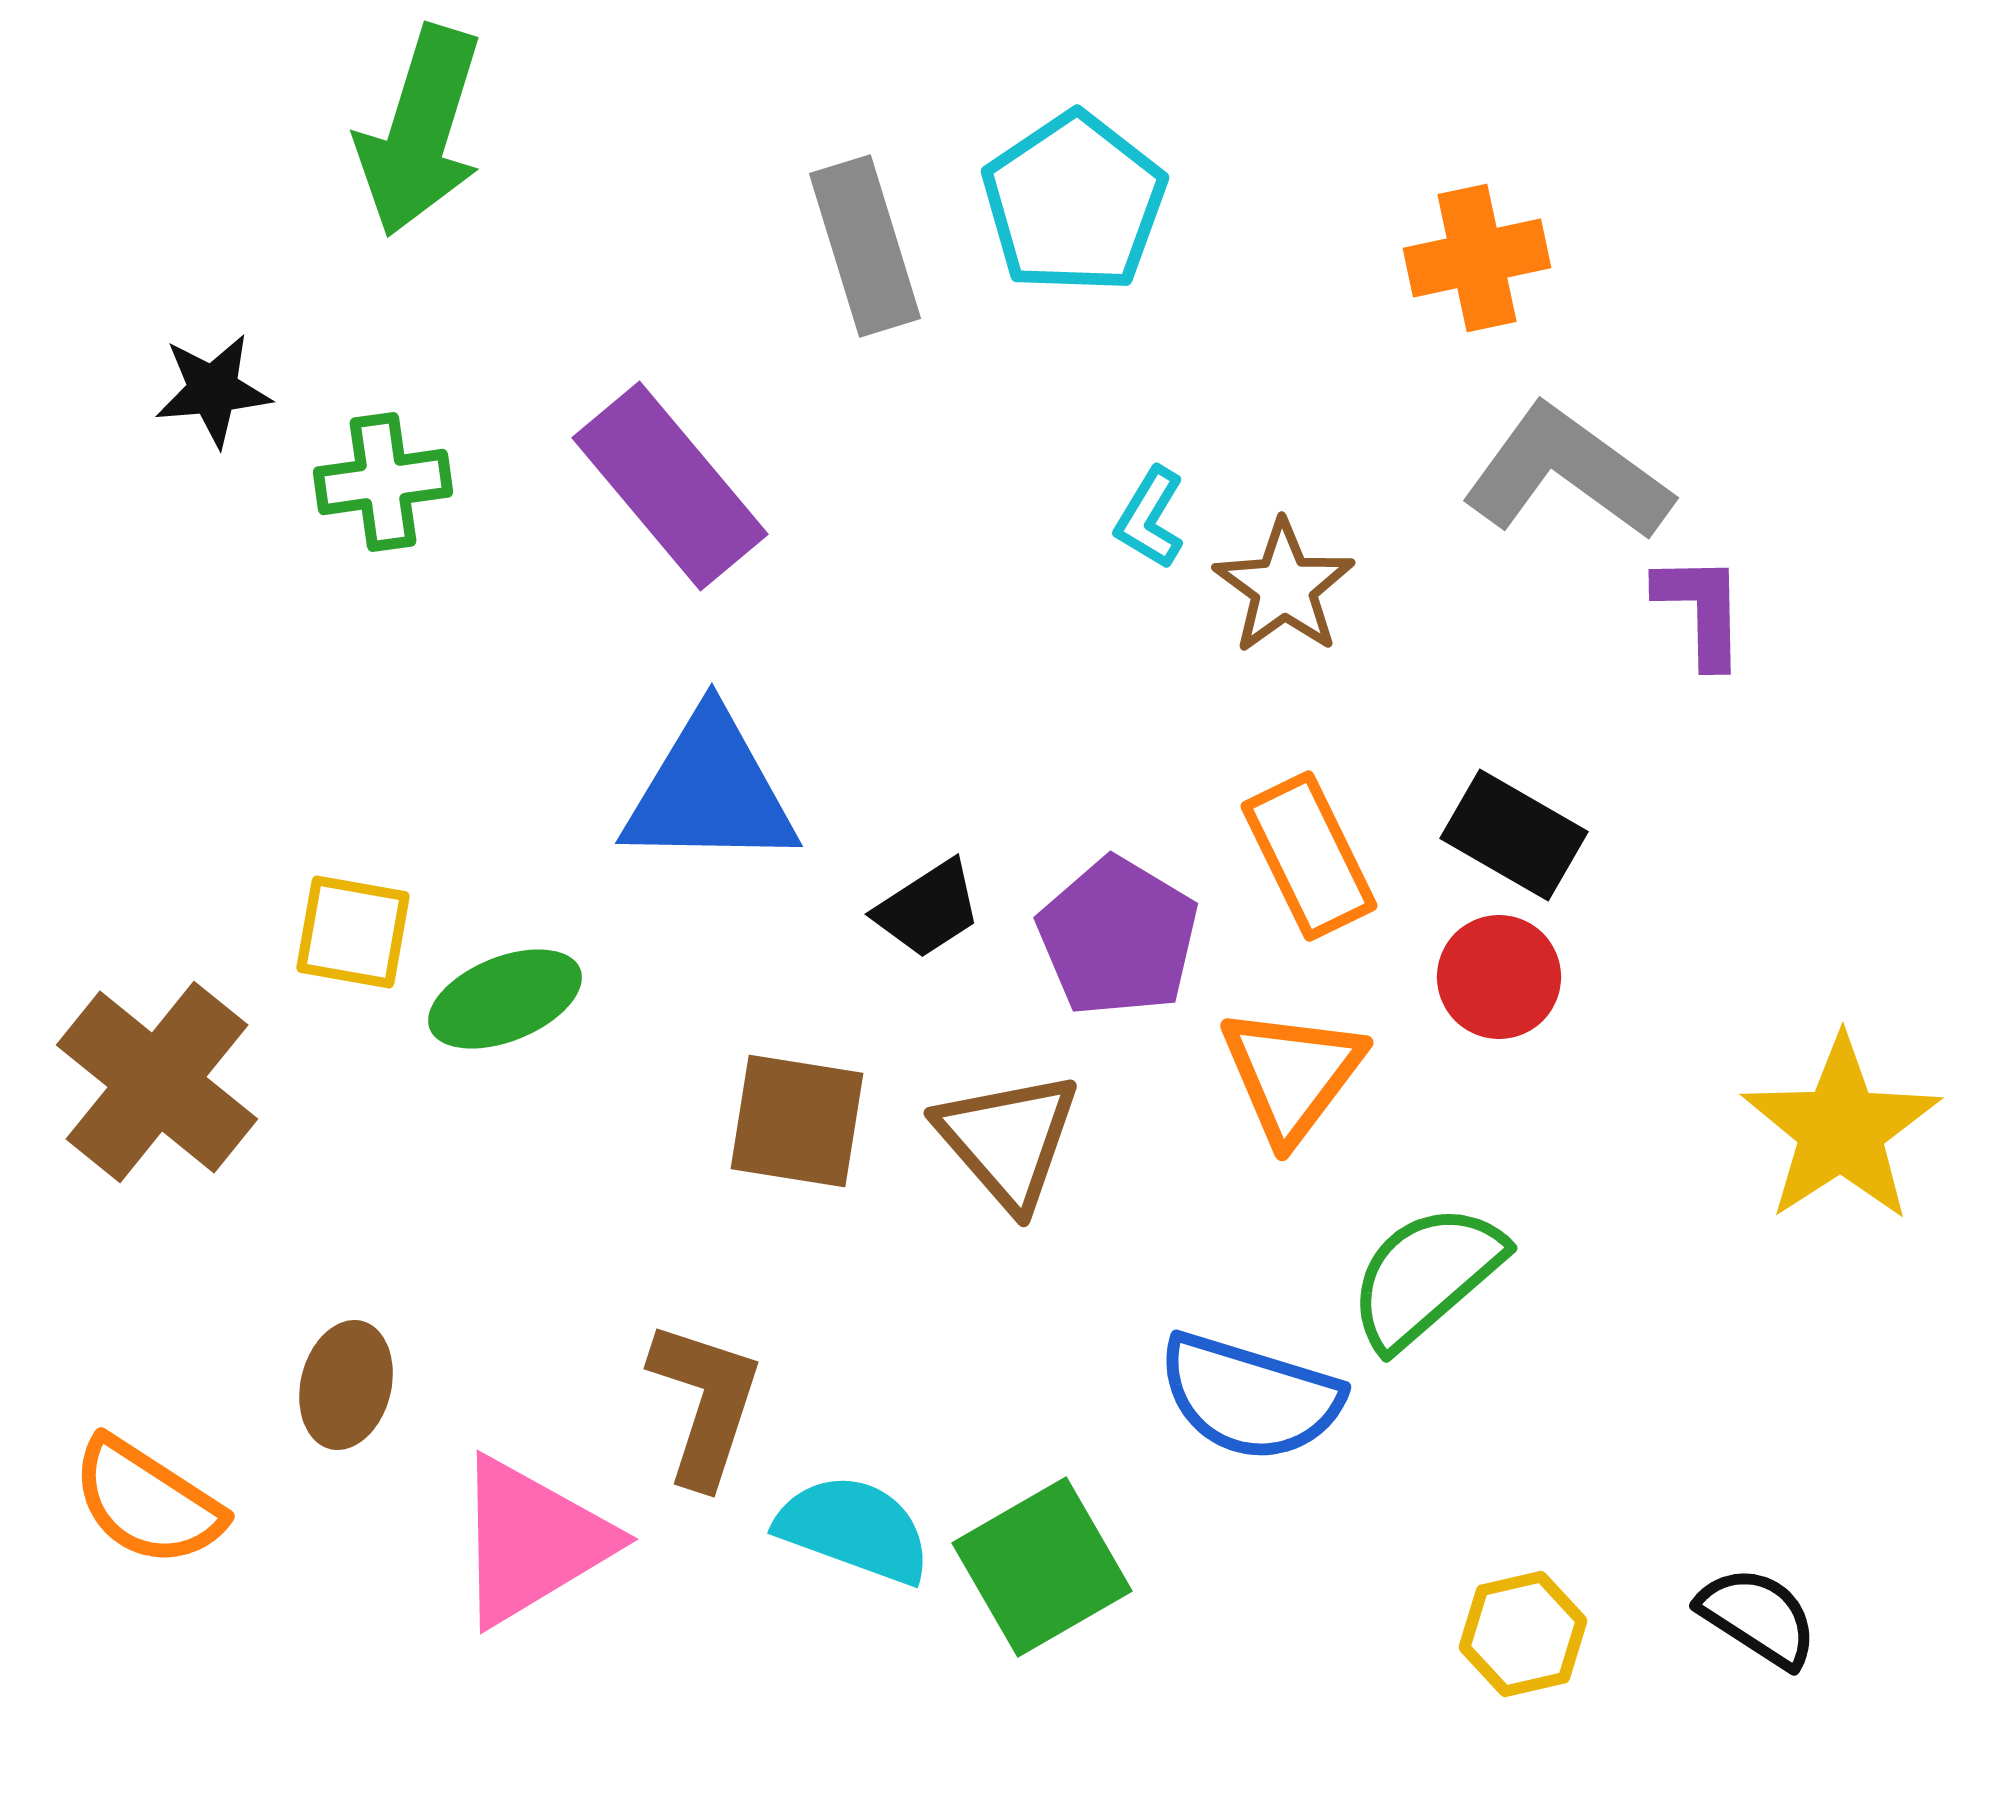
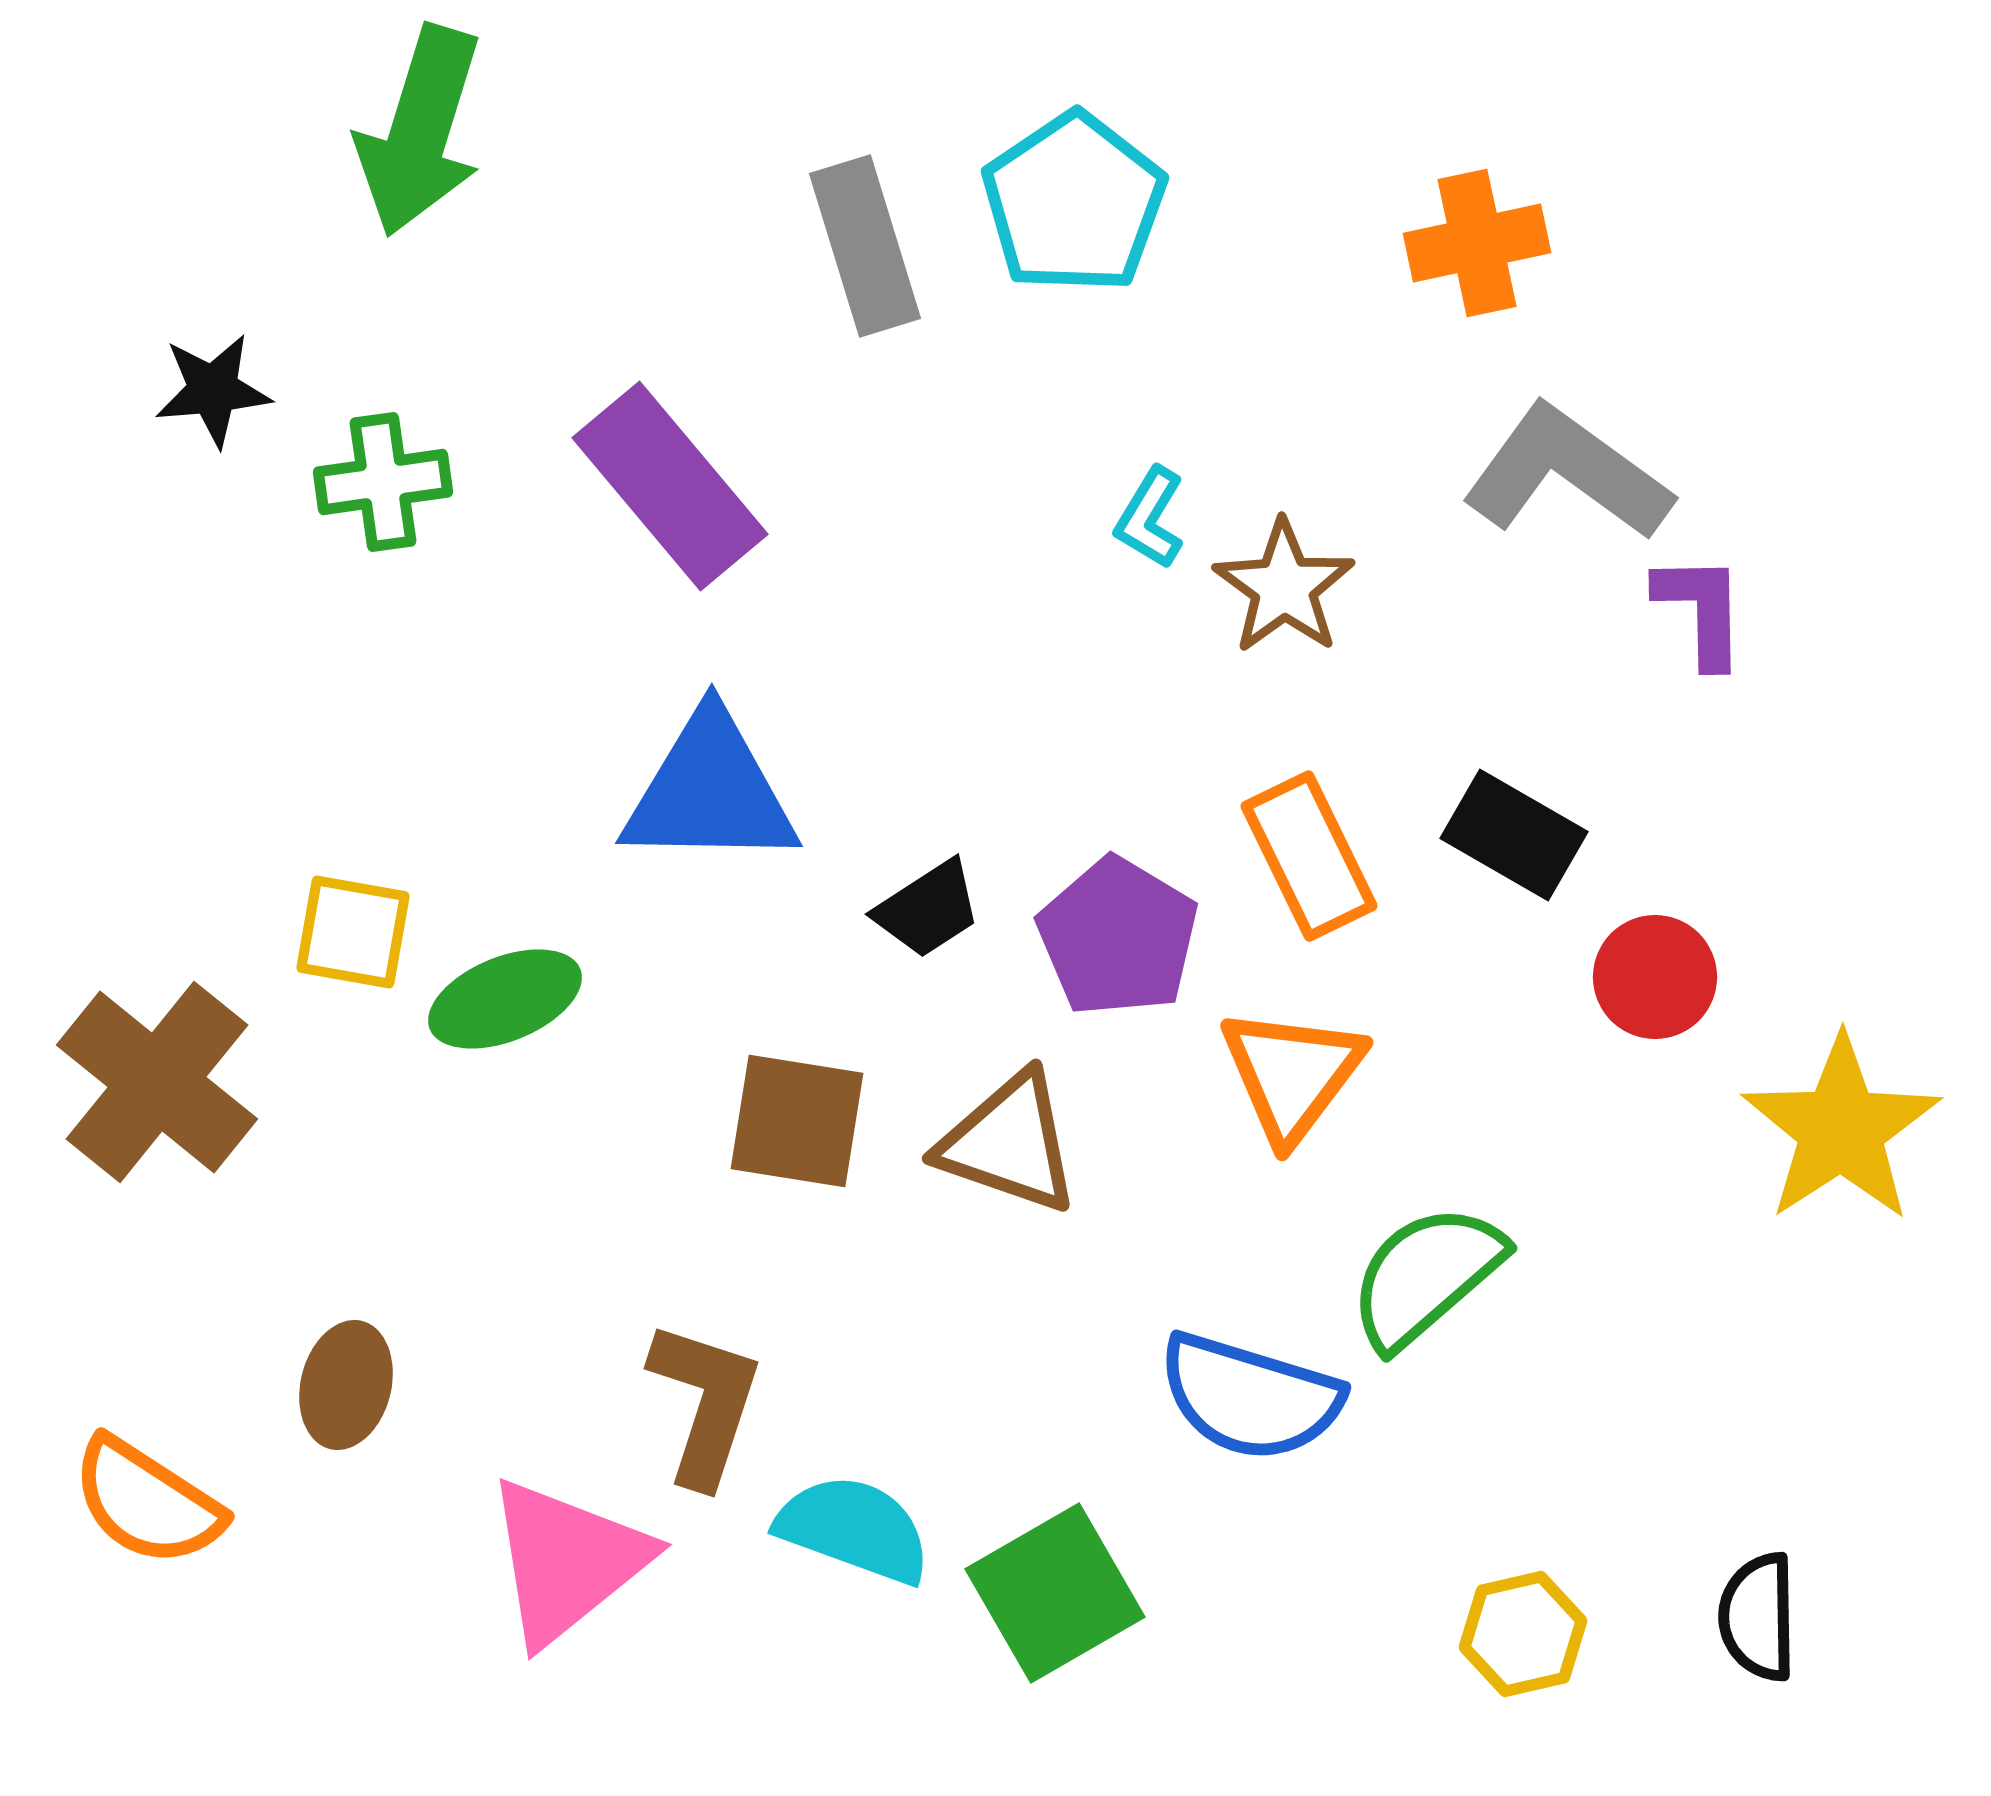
orange cross: moved 15 px up
red circle: moved 156 px right
brown triangle: moved 1 px right, 3 px down; rotated 30 degrees counterclockwise
pink triangle: moved 35 px right, 20 px down; rotated 8 degrees counterclockwise
green square: moved 13 px right, 26 px down
black semicircle: rotated 124 degrees counterclockwise
